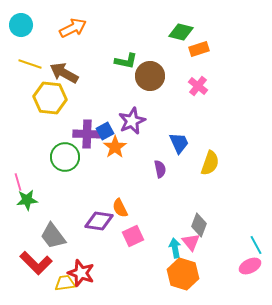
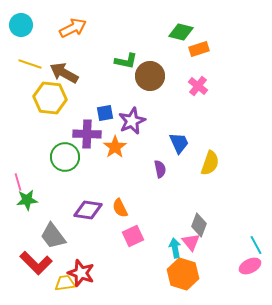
blue square: moved 18 px up; rotated 18 degrees clockwise
purple diamond: moved 11 px left, 11 px up
